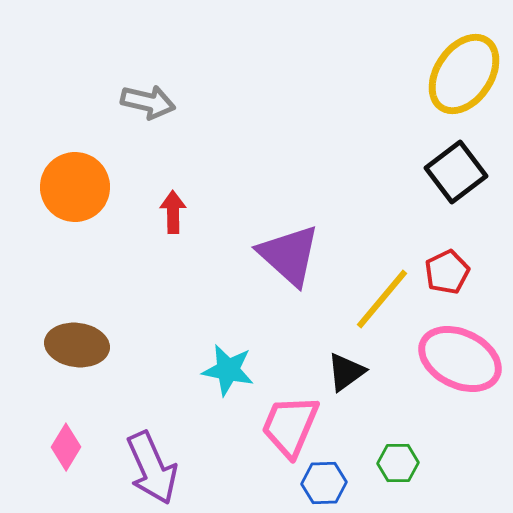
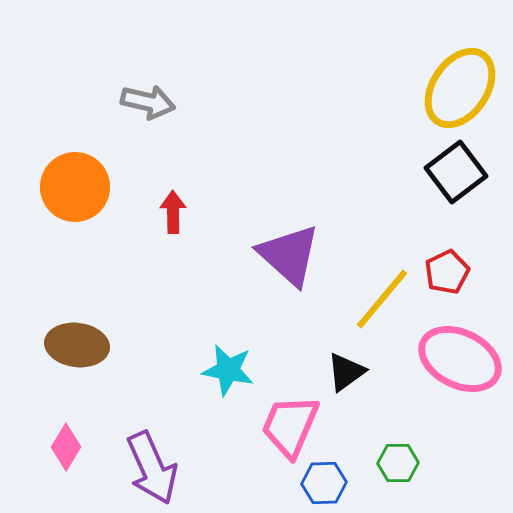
yellow ellipse: moved 4 px left, 14 px down
